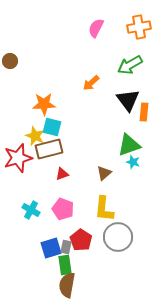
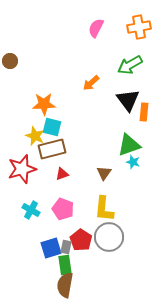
brown rectangle: moved 3 px right
red star: moved 4 px right, 11 px down
brown triangle: rotated 14 degrees counterclockwise
gray circle: moved 9 px left
brown semicircle: moved 2 px left
